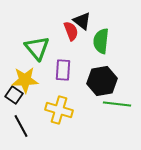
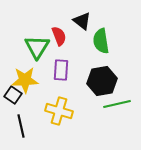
red semicircle: moved 12 px left, 5 px down
green semicircle: rotated 15 degrees counterclockwise
green triangle: moved 1 px up; rotated 12 degrees clockwise
purple rectangle: moved 2 px left
black square: moved 1 px left
green line: rotated 20 degrees counterclockwise
yellow cross: moved 1 px down
black line: rotated 15 degrees clockwise
